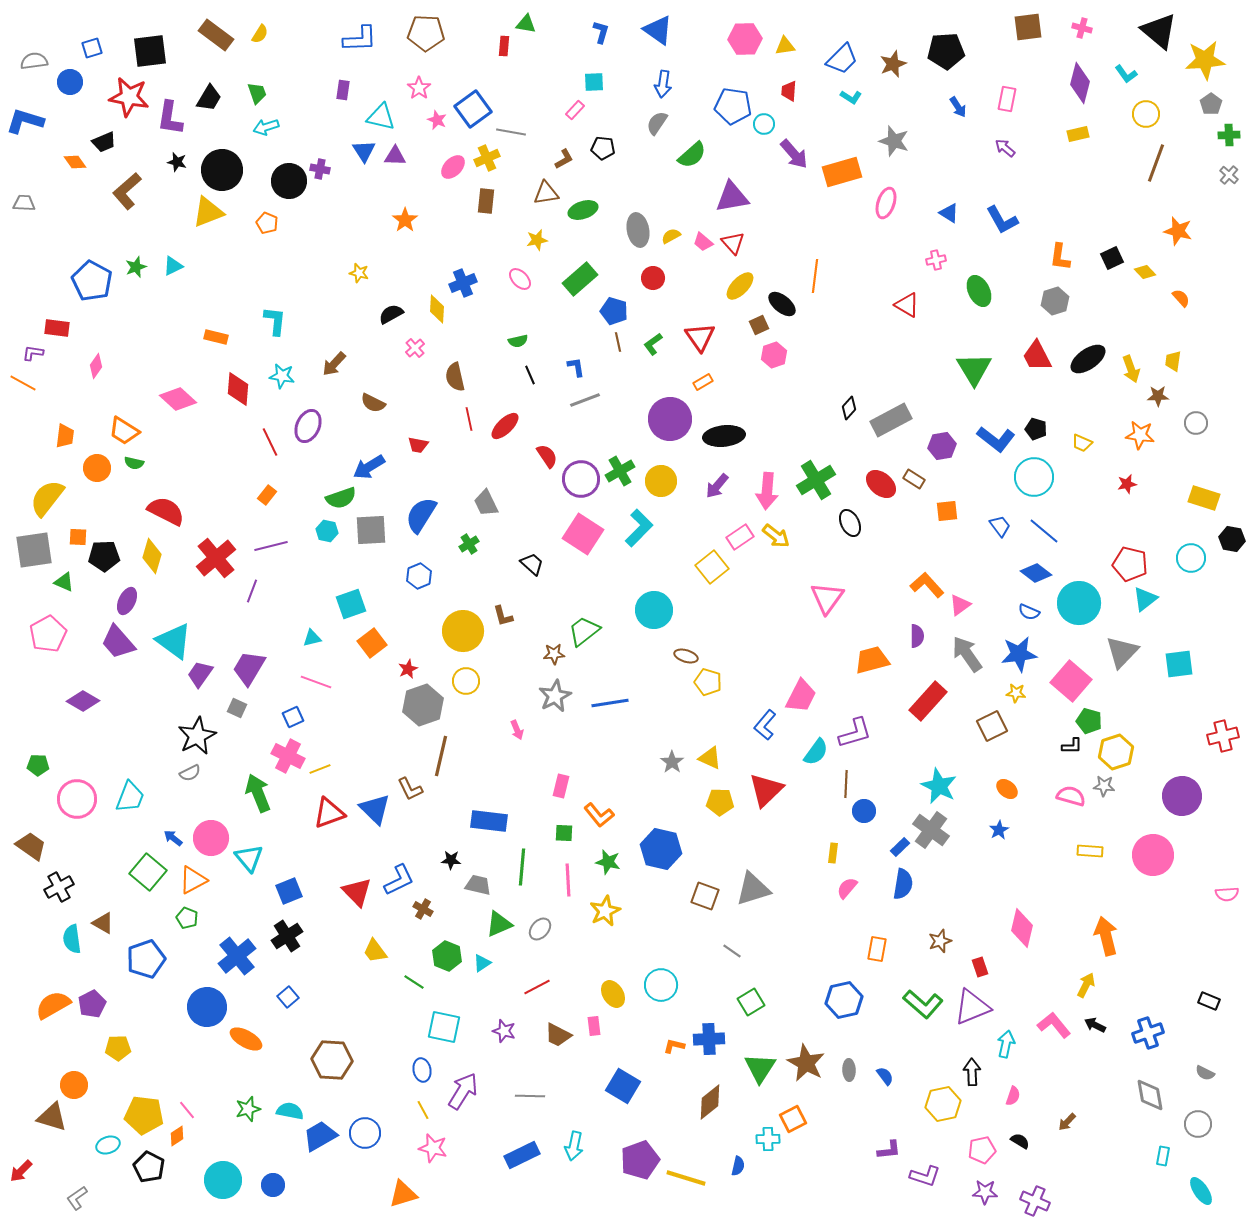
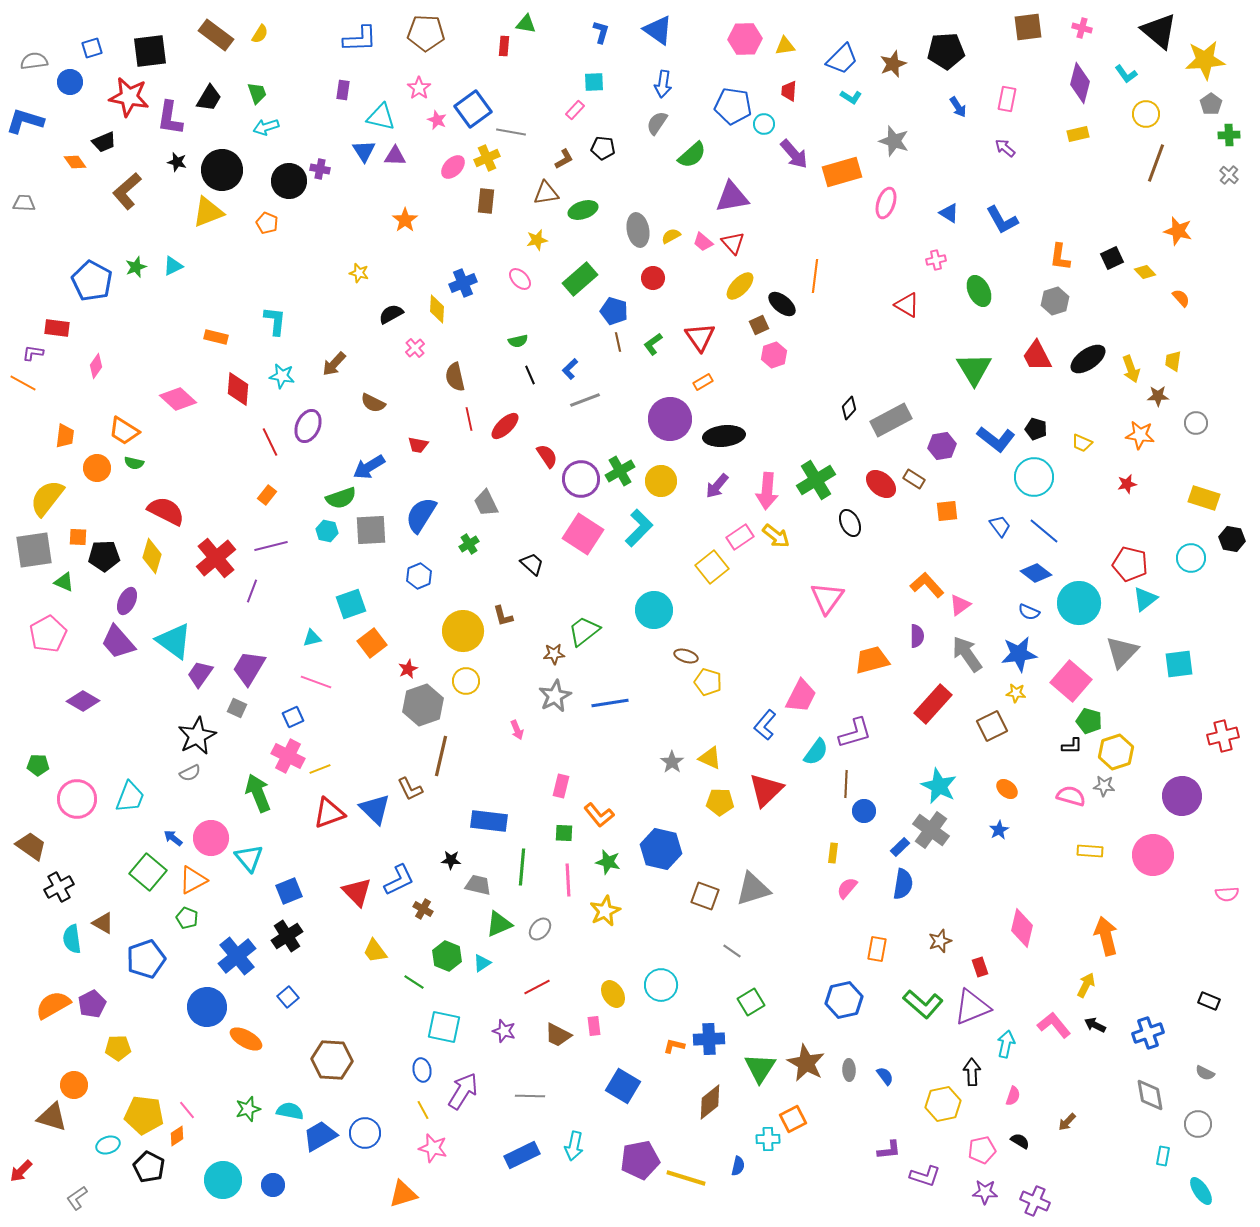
blue L-shape at (576, 367): moved 6 px left, 2 px down; rotated 125 degrees counterclockwise
red rectangle at (928, 701): moved 5 px right, 3 px down
purple pentagon at (640, 1160): rotated 9 degrees clockwise
